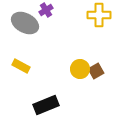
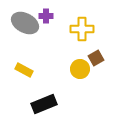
purple cross: moved 6 px down; rotated 32 degrees clockwise
yellow cross: moved 17 px left, 14 px down
yellow rectangle: moved 3 px right, 4 px down
brown square: moved 13 px up
black rectangle: moved 2 px left, 1 px up
